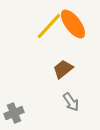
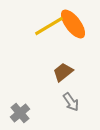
yellow line: rotated 16 degrees clockwise
brown trapezoid: moved 3 px down
gray cross: moved 6 px right; rotated 18 degrees counterclockwise
